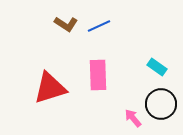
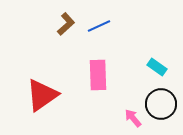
brown L-shape: rotated 75 degrees counterclockwise
red triangle: moved 8 px left, 7 px down; rotated 18 degrees counterclockwise
